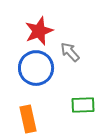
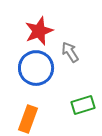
gray arrow: rotated 10 degrees clockwise
green rectangle: rotated 15 degrees counterclockwise
orange rectangle: rotated 32 degrees clockwise
